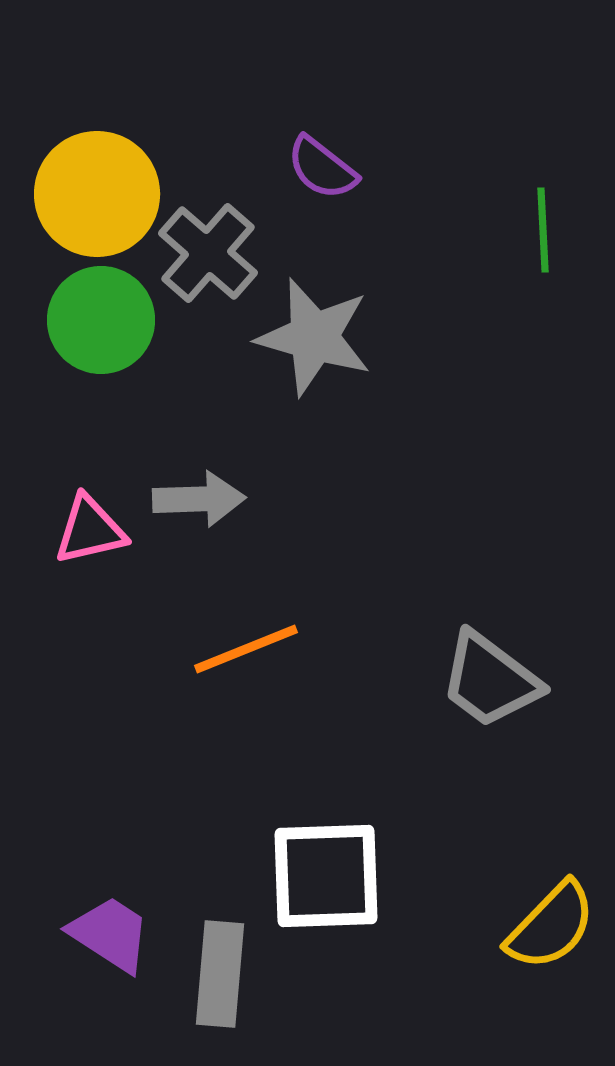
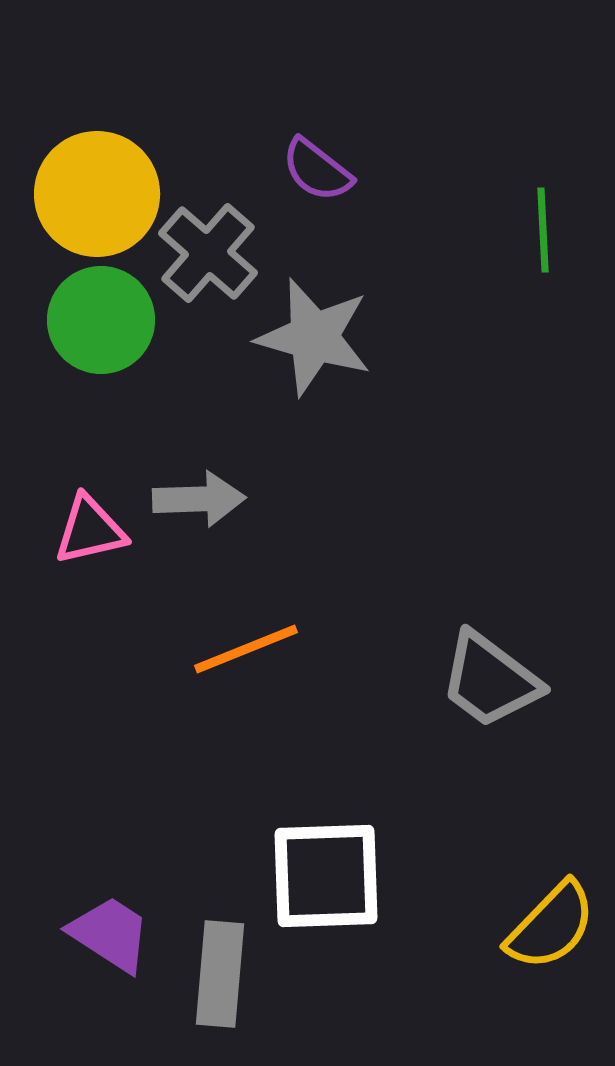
purple semicircle: moved 5 px left, 2 px down
